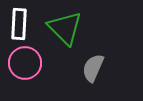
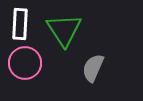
white rectangle: moved 1 px right
green triangle: moved 1 px left, 2 px down; rotated 12 degrees clockwise
